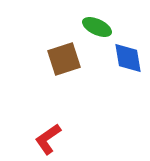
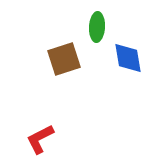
green ellipse: rotated 68 degrees clockwise
red L-shape: moved 8 px left; rotated 8 degrees clockwise
